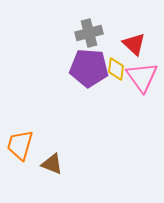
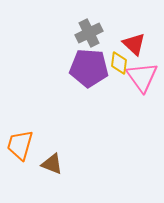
gray cross: rotated 12 degrees counterclockwise
yellow diamond: moved 3 px right, 6 px up
